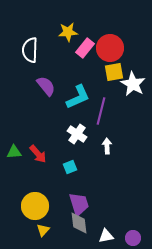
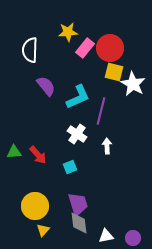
yellow square: rotated 24 degrees clockwise
red arrow: moved 1 px down
purple trapezoid: moved 1 px left
